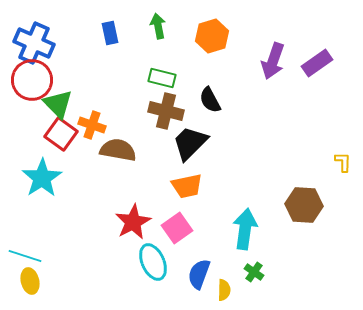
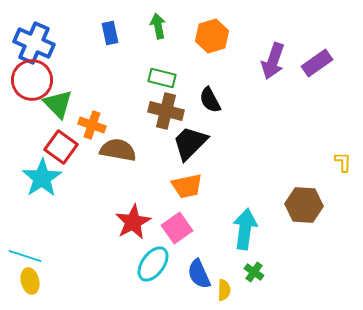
red square: moved 13 px down
cyan ellipse: moved 2 px down; rotated 60 degrees clockwise
blue semicircle: rotated 44 degrees counterclockwise
